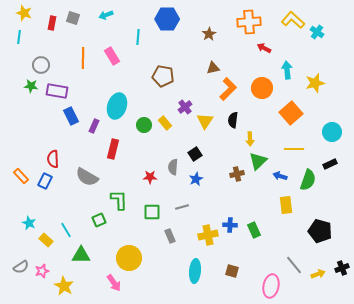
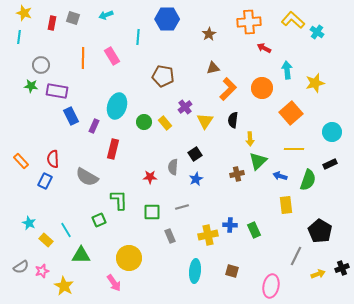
green circle at (144, 125): moved 3 px up
orange rectangle at (21, 176): moved 15 px up
black pentagon at (320, 231): rotated 15 degrees clockwise
gray line at (294, 265): moved 2 px right, 9 px up; rotated 66 degrees clockwise
